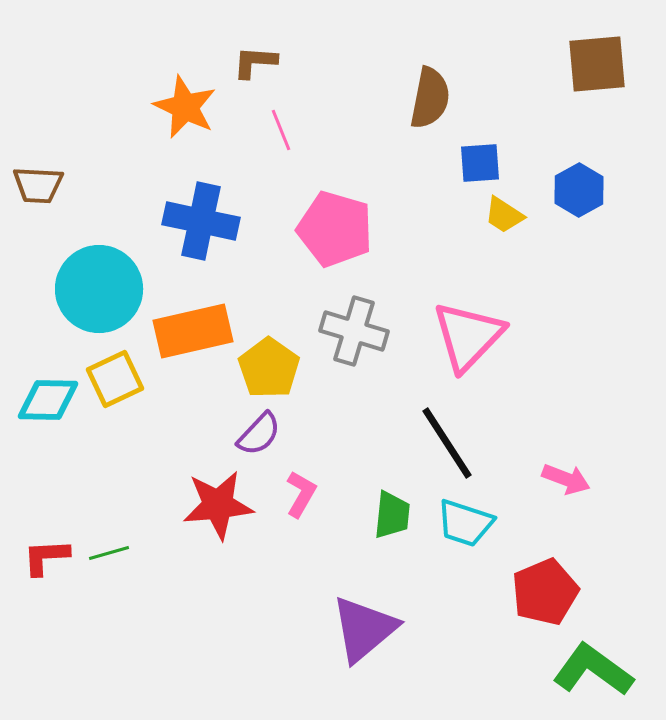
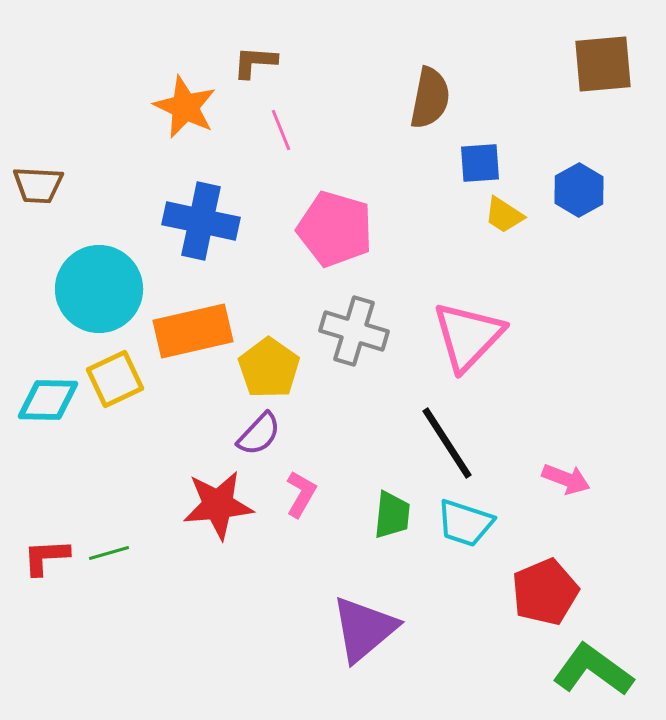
brown square: moved 6 px right
